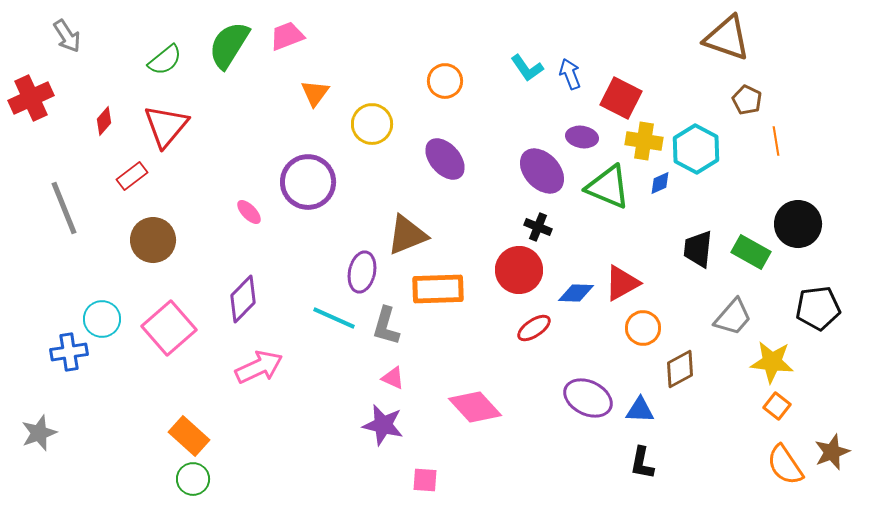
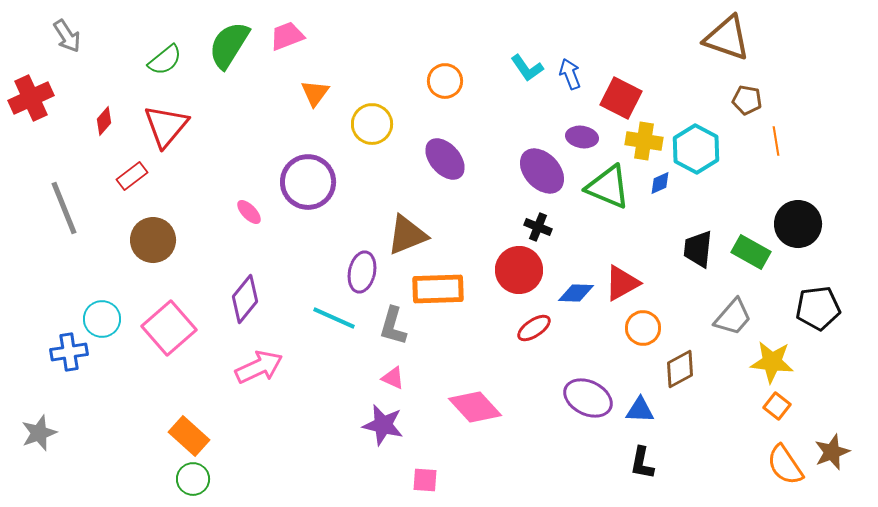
brown pentagon at (747, 100): rotated 16 degrees counterclockwise
purple diamond at (243, 299): moved 2 px right; rotated 6 degrees counterclockwise
gray L-shape at (386, 326): moved 7 px right
